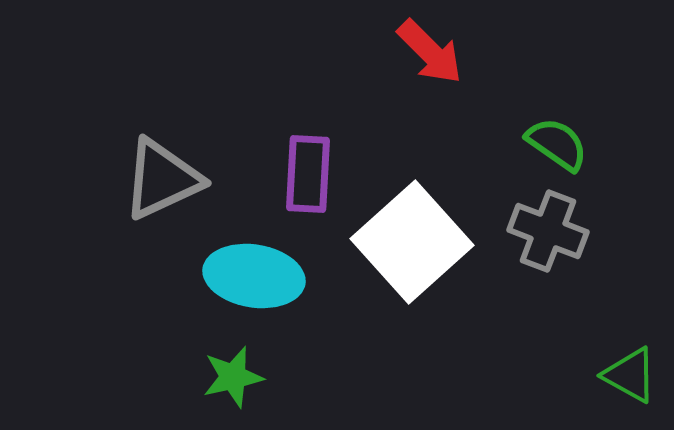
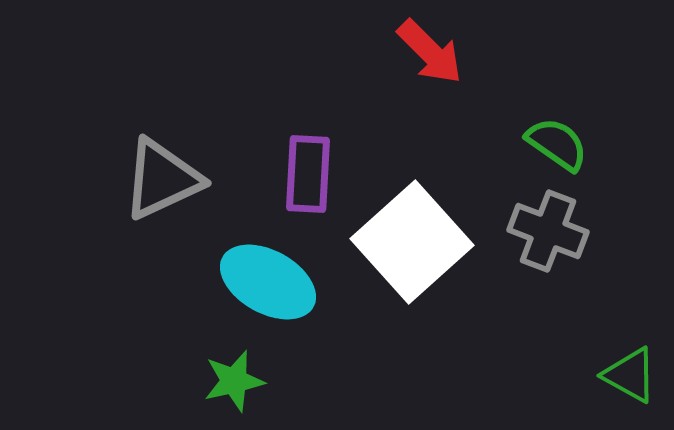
cyan ellipse: moved 14 px right, 6 px down; rotated 20 degrees clockwise
green star: moved 1 px right, 4 px down
